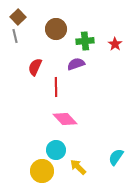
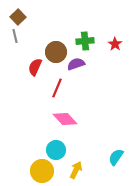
brown circle: moved 23 px down
red line: moved 1 px right, 1 px down; rotated 24 degrees clockwise
yellow arrow: moved 2 px left, 3 px down; rotated 72 degrees clockwise
